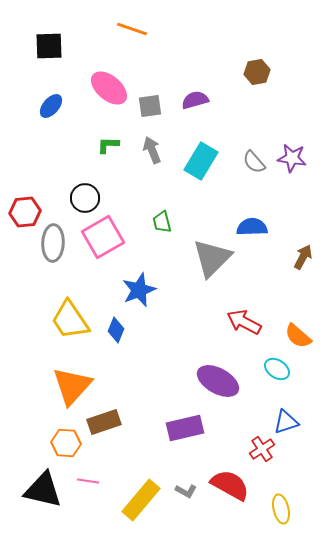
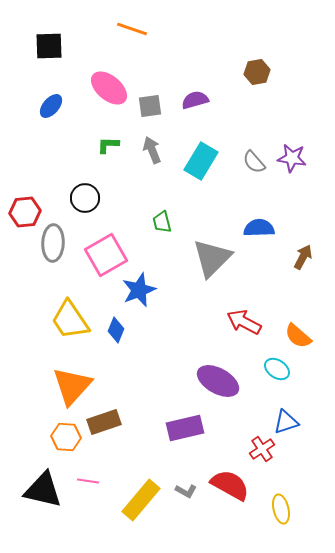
blue semicircle: moved 7 px right, 1 px down
pink square: moved 3 px right, 18 px down
orange hexagon: moved 6 px up
